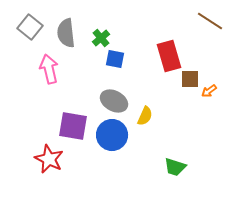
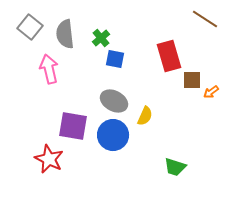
brown line: moved 5 px left, 2 px up
gray semicircle: moved 1 px left, 1 px down
brown square: moved 2 px right, 1 px down
orange arrow: moved 2 px right, 1 px down
blue circle: moved 1 px right
